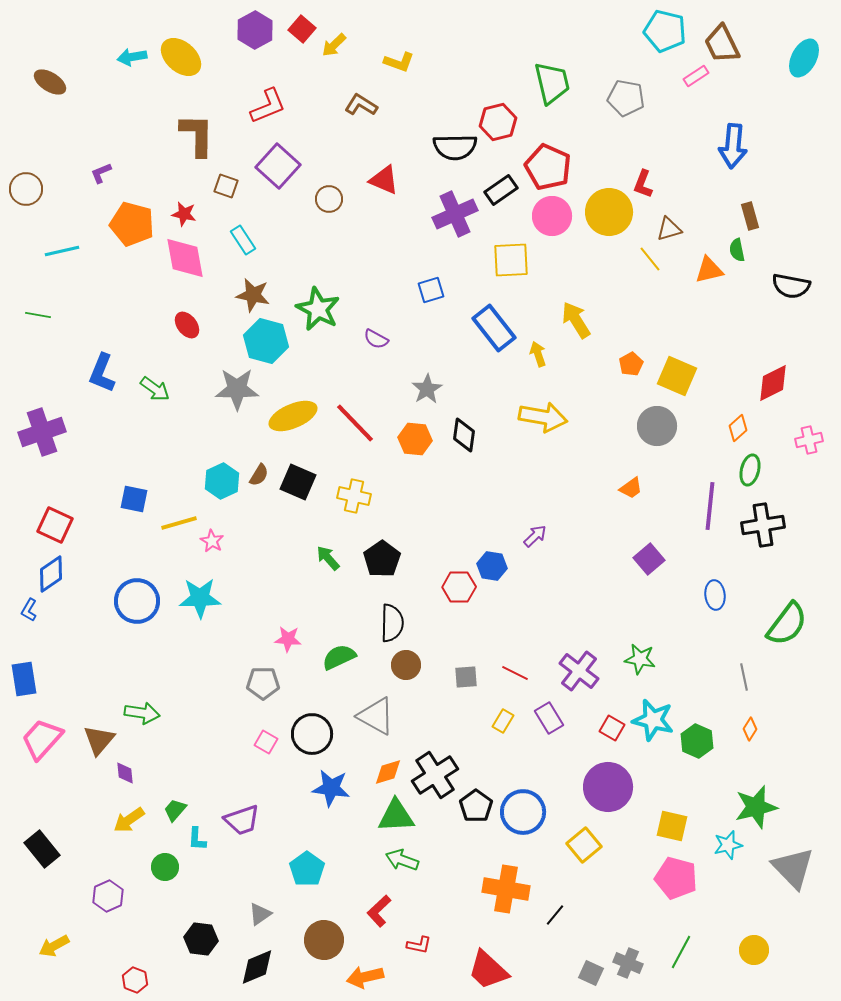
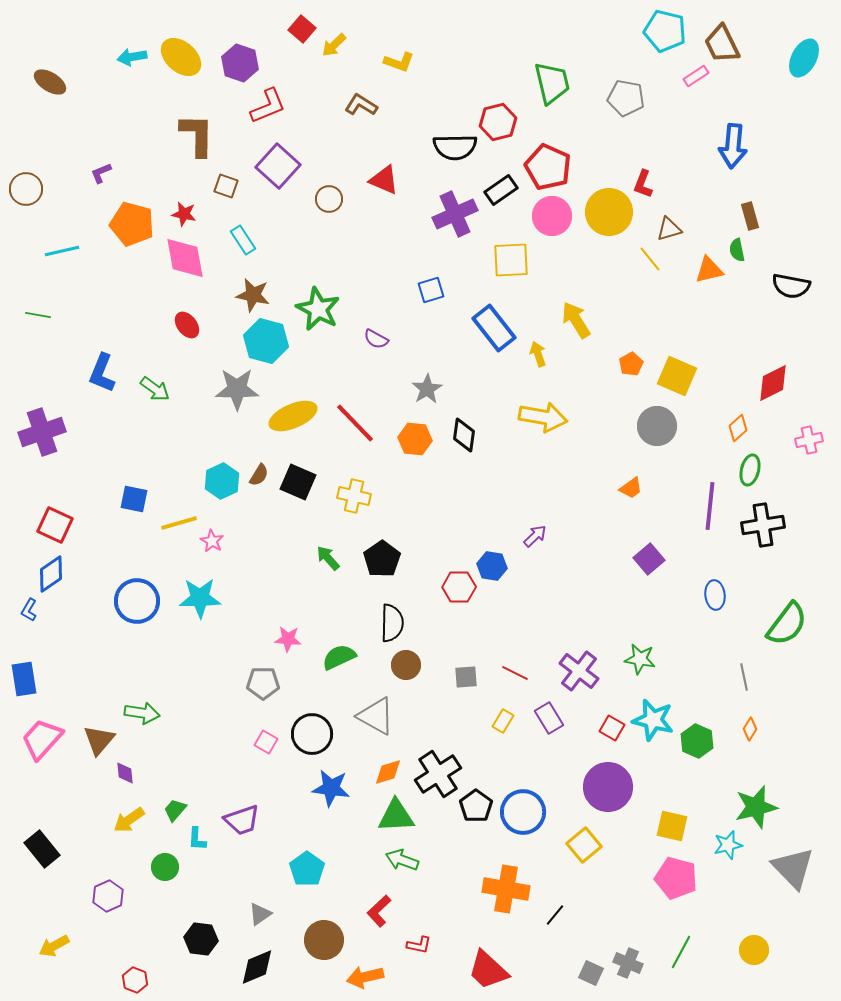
purple hexagon at (255, 30): moved 15 px left, 33 px down; rotated 12 degrees counterclockwise
black cross at (435, 775): moved 3 px right, 1 px up
